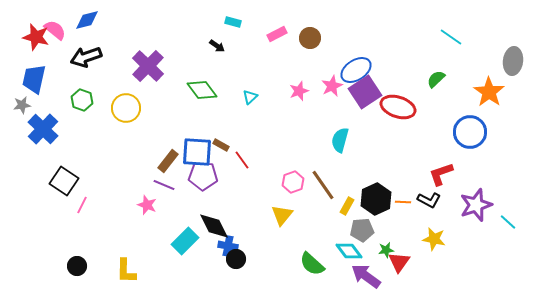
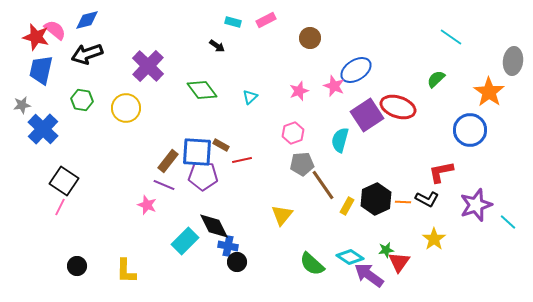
pink rectangle at (277, 34): moved 11 px left, 14 px up
black arrow at (86, 57): moved 1 px right, 3 px up
blue trapezoid at (34, 79): moved 7 px right, 9 px up
pink star at (332, 86): moved 2 px right; rotated 25 degrees counterclockwise
purple square at (365, 92): moved 2 px right, 23 px down
green hexagon at (82, 100): rotated 10 degrees counterclockwise
blue circle at (470, 132): moved 2 px up
red line at (242, 160): rotated 66 degrees counterclockwise
red L-shape at (441, 174): moved 2 px up; rotated 8 degrees clockwise
pink hexagon at (293, 182): moved 49 px up
black L-shape at (429, 200): moved 2 px left, 1 px up
pink line at (82, 205): moved 22 px left, 2 px down
gray pentagon at (362, 230): moved 60 px left, 66 px up
yellow star at (434, 239): rotated 25 degrees clockwise
cyan diamond at (349, 251): moved 1 px right, 6 px down; rotated 20 degrees counterclockwise
black circle at (236, 259): moved 1 px right, 3 px down
purple arrow at (366, 276): moved 3 px right, 1 px up
